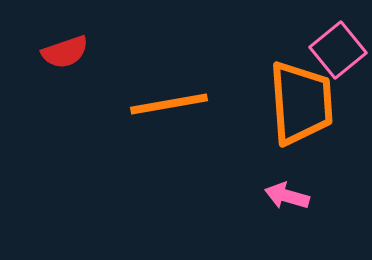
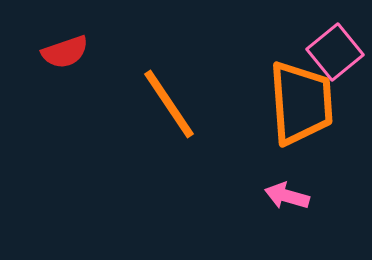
pink square: moved 3 px left, 2 px down
orange line: rotated 66 degrees clockwise
